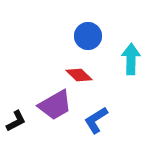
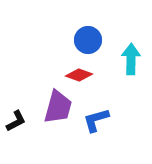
blue circle: moved 4 px down
red diamond: rotated 24 degrees counterclockwise
purple trapezoid: moved 3 px right, 2 px down; rotated 45 degrees counterclockwise
blue L-shape: rotated 16 degrees clockwise
